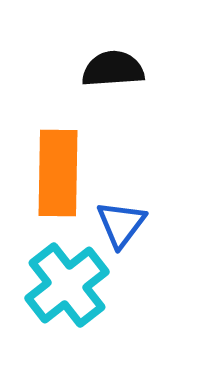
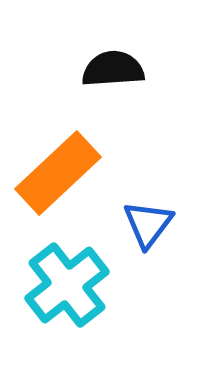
orange rectangle: rotated 46 degrees clockwise
blue triangle: moved 27 px right
